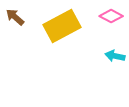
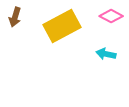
brown arrow: rotated 114 degrees counterclockwise
cyan arrow: moved 9 px left, 2 px up
